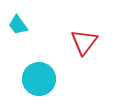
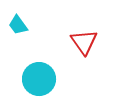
red triangle: rotated 12 degrees counterclockwise
